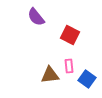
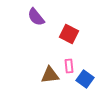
red square: moved 1 px left, 1 px up
blue square: moved 2 px left
